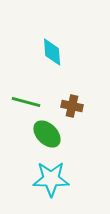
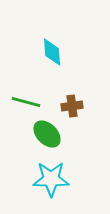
brown cross: rotated 20 degrees counterclockwise
